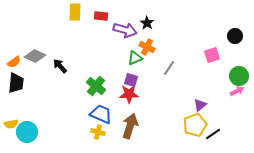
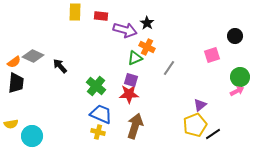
gray diamond: moved 2 px left
green circle: moved 1 px right, 1 px down
brown arrow: moved 5 px right
cyan circle: moved 5 px right, 4 px down
